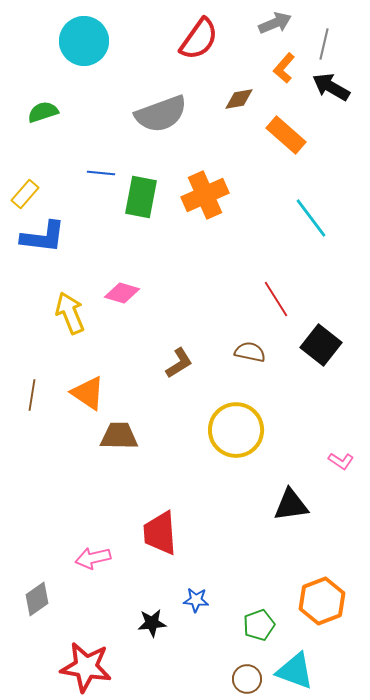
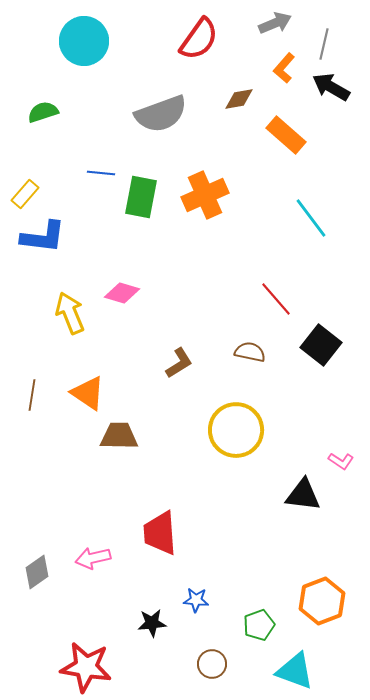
red line: rotated 9 degrees counterclockwise
black triangle: moved 12 px right, 10 px up; rotated 15 degrees clockwise
gray diamond: moved 27 px up
brown circle: moved 35 px left, 15 px up
